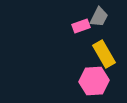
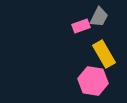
pink hexagon: moved 1 px left; rotated 12 degrees clockwise
